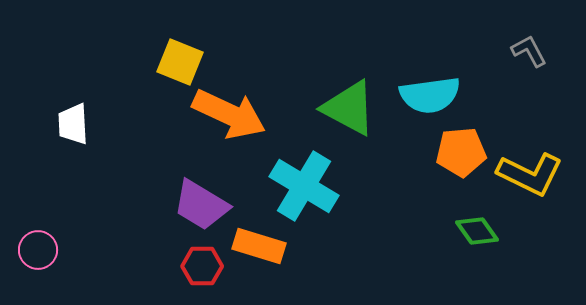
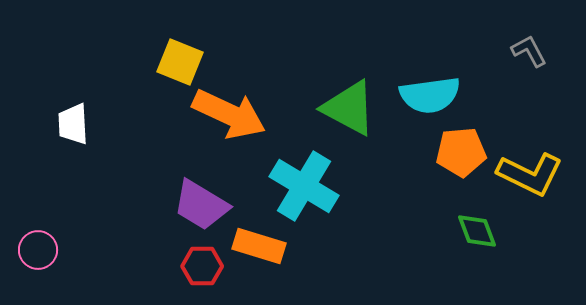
green diamond: rotated 15 degrees clockwise
